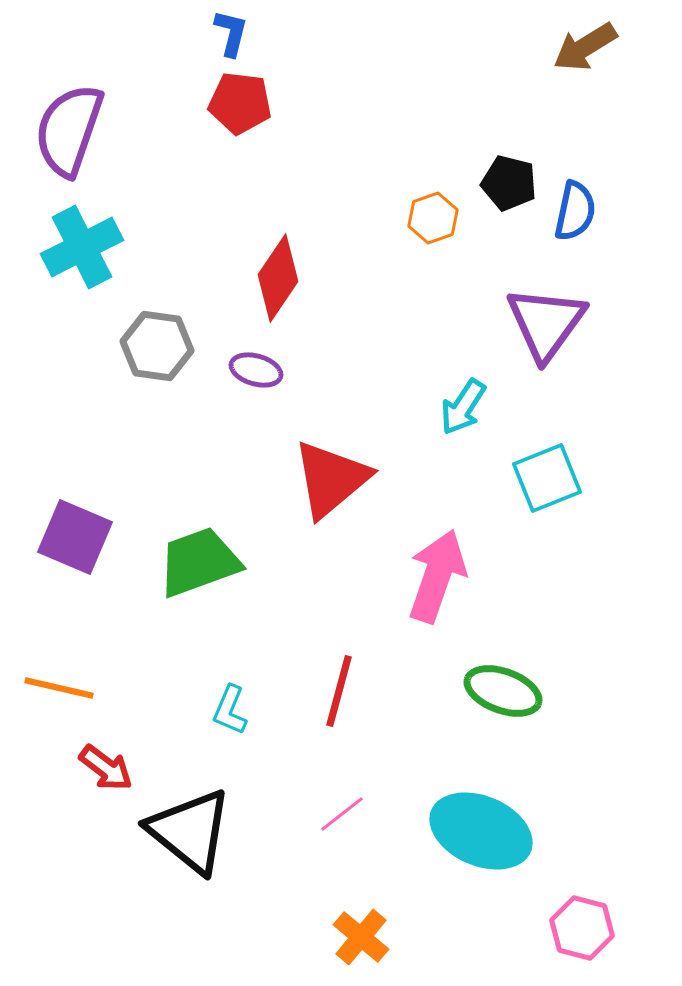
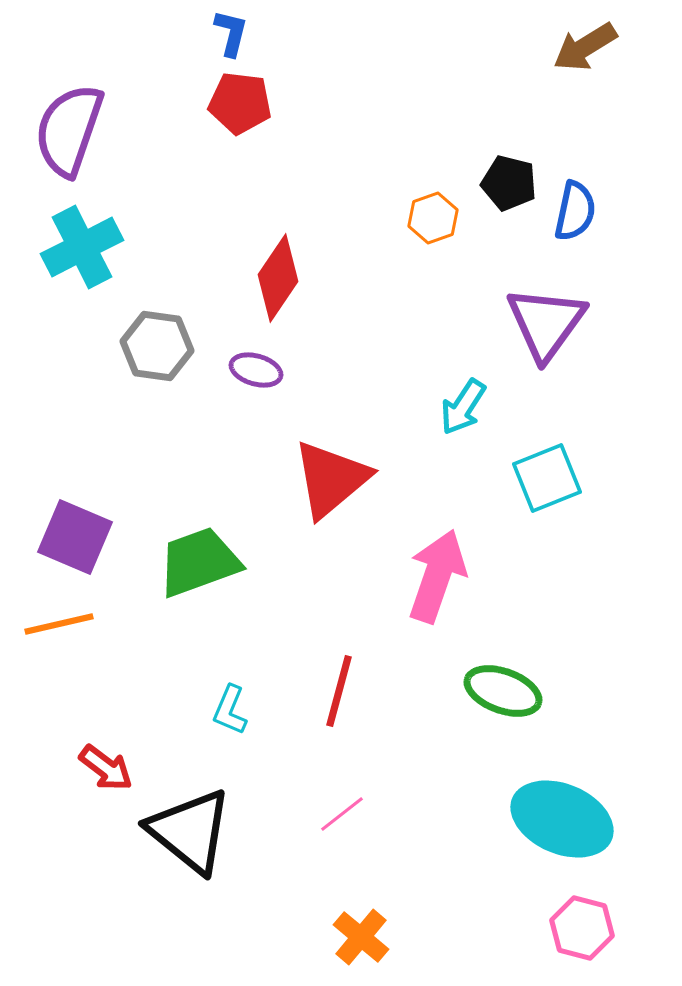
orange line: moved 64 px up; rotated 26 degrees counterclockwise
cyan ellipse: moved 81 px right, 12 px up
